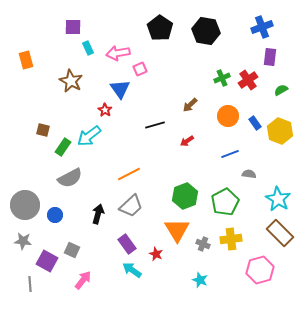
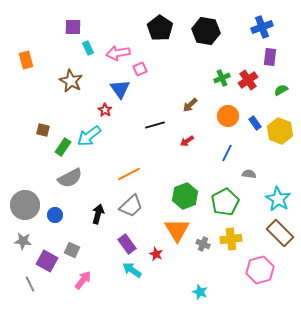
blue line at (230, 154): moved 3 px left, 1 px up; rotated 42 degrees counterclockwise
cyan star at (200, 280): moved 12 px down
gray line at (30, 284): rotated 21 degrees counterclockwise
